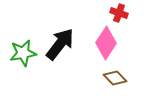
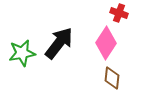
black arrow: moved 1 px left, 1 px up
green star: moved 1 px left
brown diamond: moved 3 px left; rotated 50 degrees clockwise
